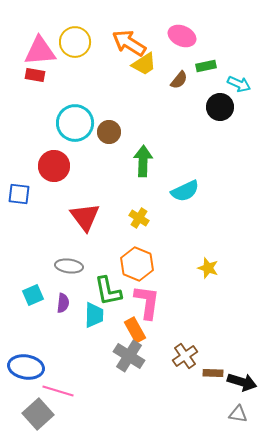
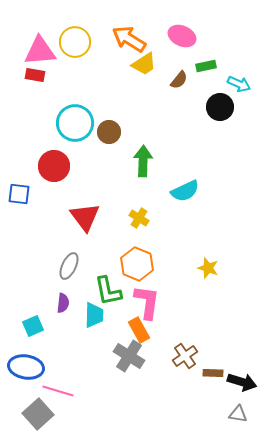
orange arrow: moved 4 px up
gray ellipse: rotated 72 degrees counterclockwise
cyan square: moved 31 px down
orange rectangle: moved 4 px right
